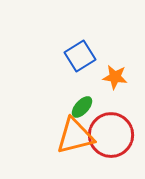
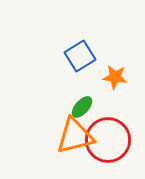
red circle: moved 3 px left, 5 px down
